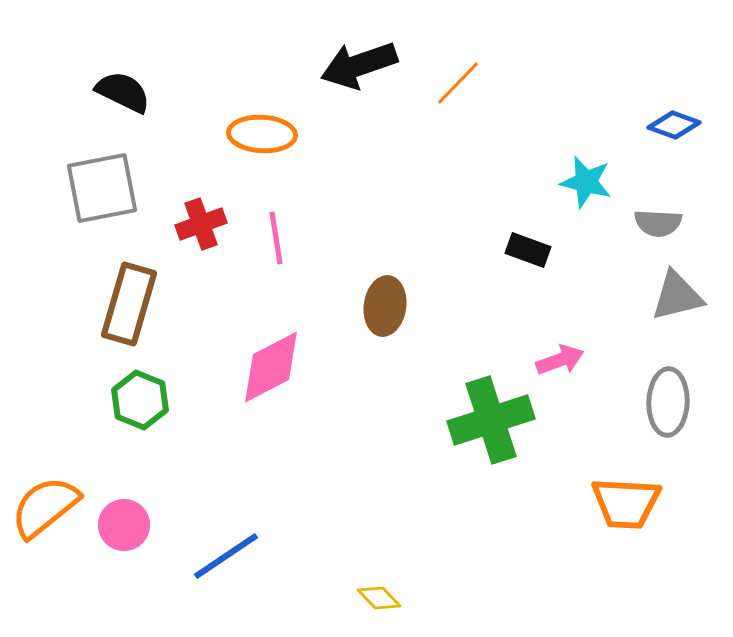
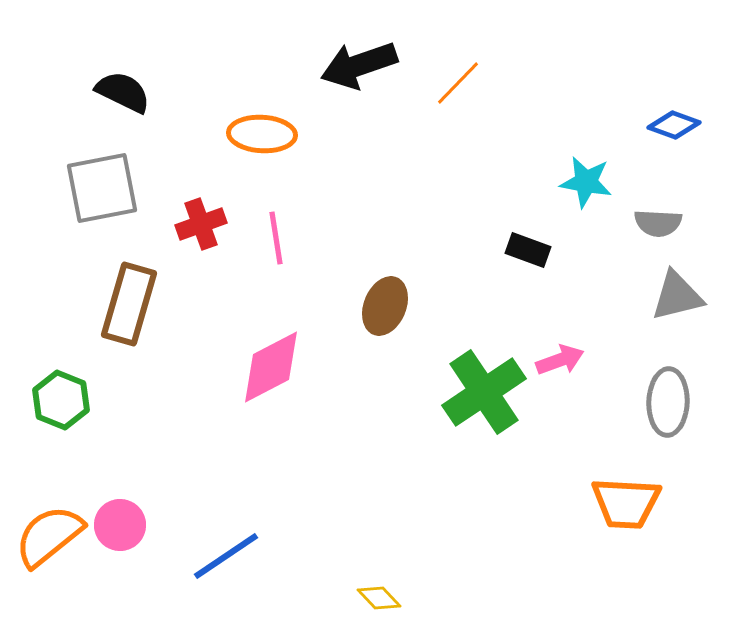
cyan star: rotated 4 degrees counterclockwise
brown ellipse: rotated 14 degrees clockwise
green hexagon: moved 79 px left
green cross: moved 7 px left, 28 px up; rotated 16 degrees counterclockwise
orange semicircle: moved 4 px right, 29 px down
pink circle: moved 4 px left
